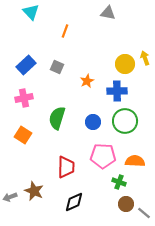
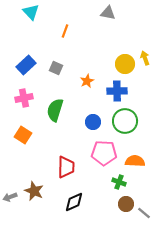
gray square: moved 1 px left, 1 px down
green semicircle: moved 2 px left, 8 px up
pink pentagon: moved 1 px right, 3 px up
